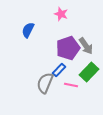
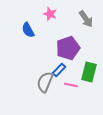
pink star: moved 11 px left
blue semicircle: rotated 56 degrees counterclockwise
gray arrow: moved 27 px up
green rectangle: rotated 30 degrees counterclockwise
gray semicircle: moved 1 px up
